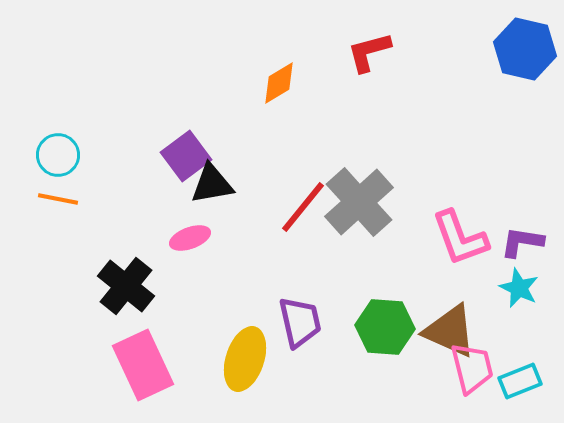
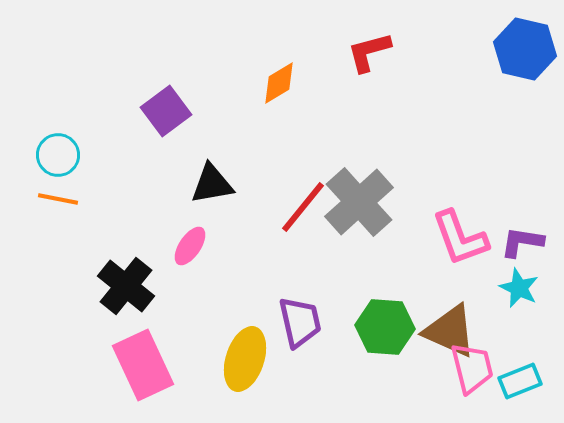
purple square: moved 20 px left, 45 px up
pink ellipse: moved 8 px down; rotated 36 degrees counterclockwise
